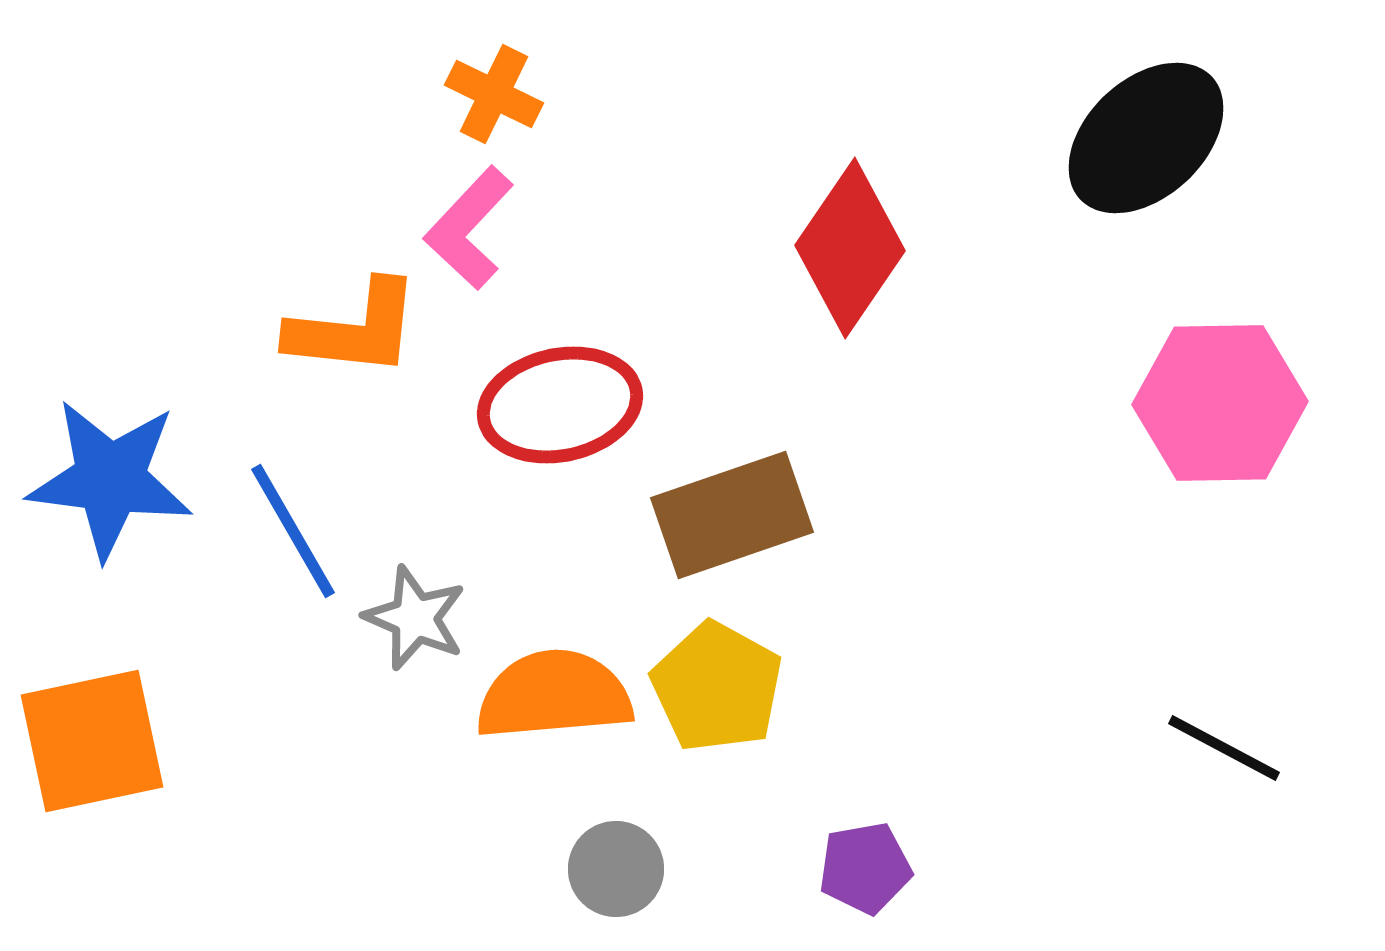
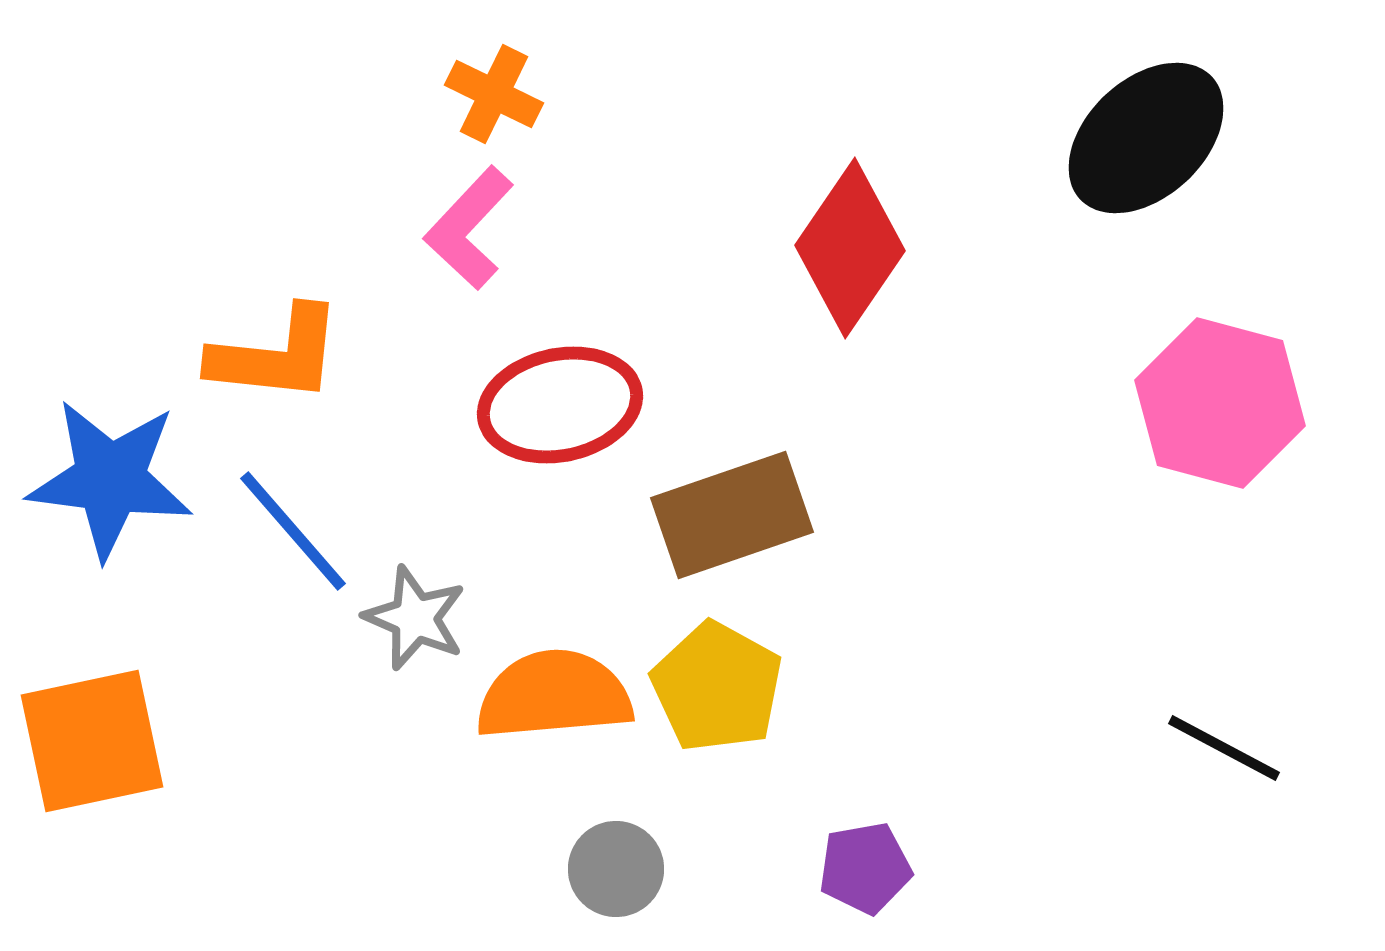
orange L-shape: moved 78 px left, 26 px down
pink hexagon: rotated 16 degrees clockwise
blue line: rotated 11 degrees counterclockwise
